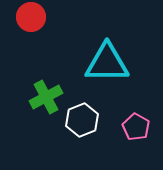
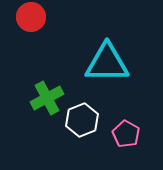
green cross: moved 1 px right, 1 px down
pink pentagon: moved 10 px left, 7 px down
